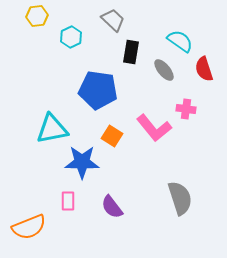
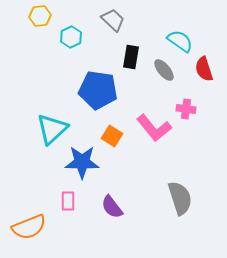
yellow hexagon: moved 3 px right
black rectangle: moved 5 px down
cyan triangle: rotated 32 degrees counterclockwise
